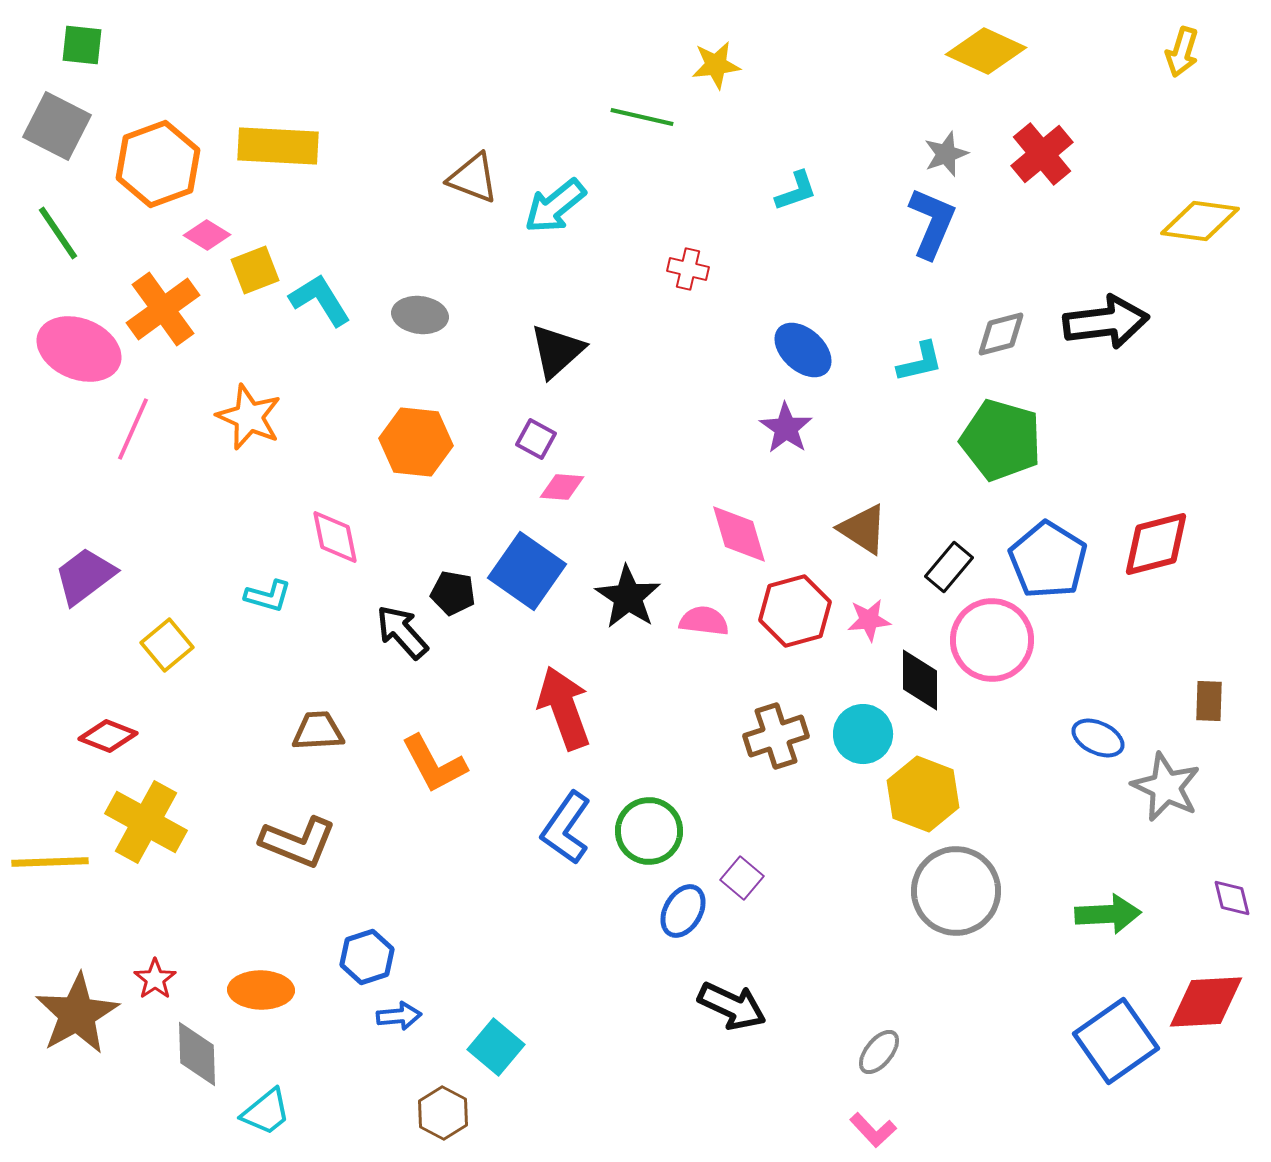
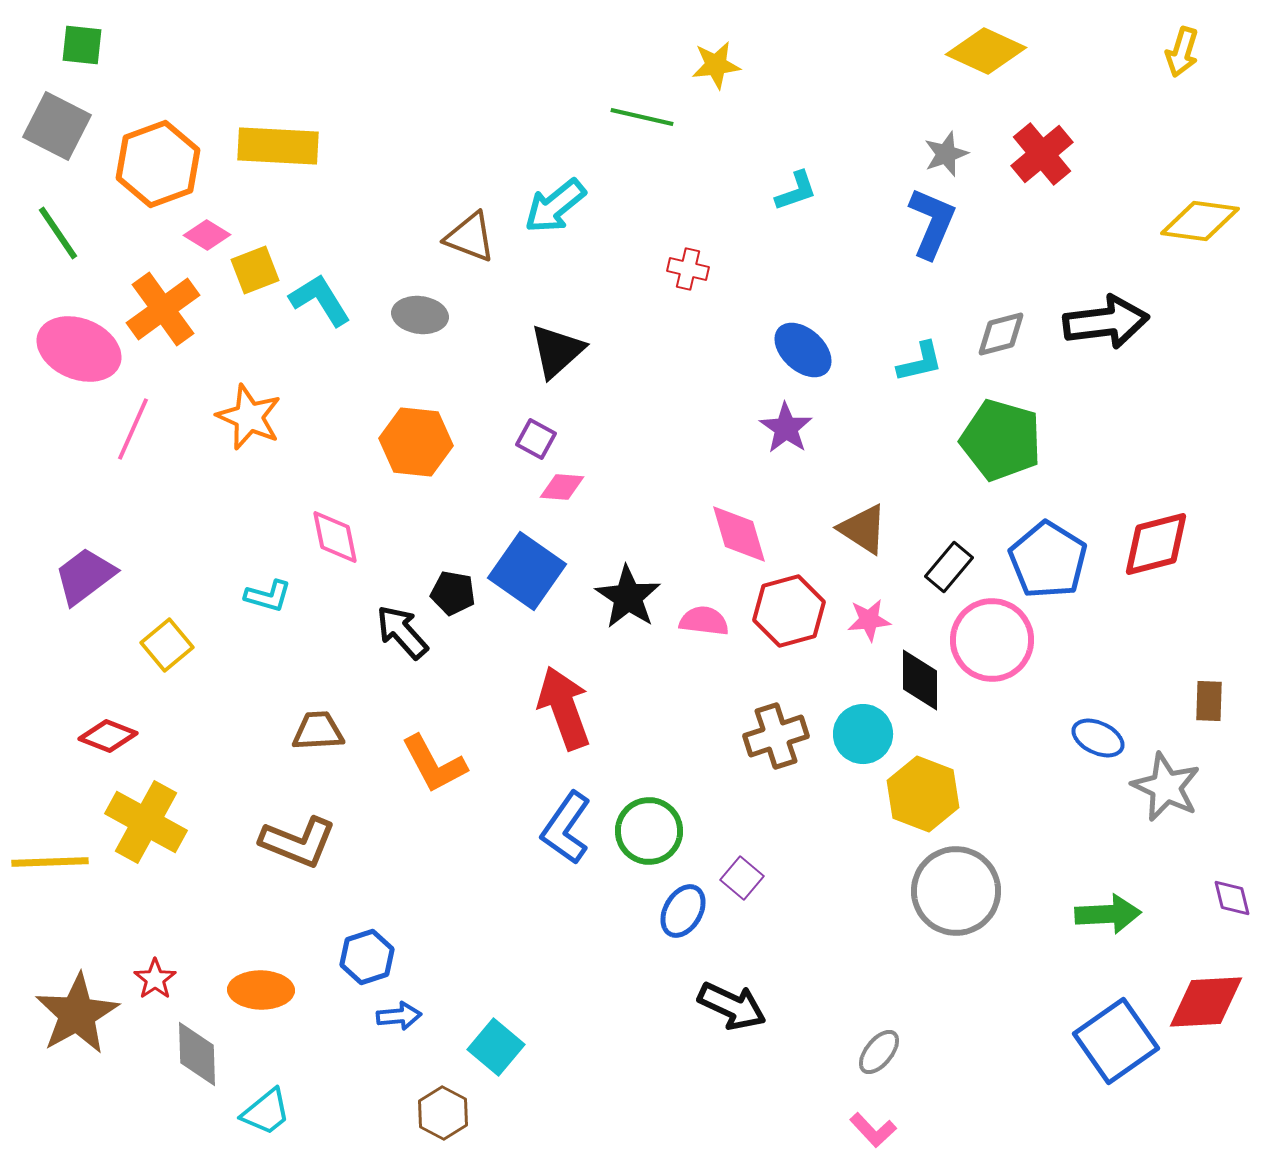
brown triangle at (473, 178): moved 3 px left, 59 px down
red hexagon at (795, 611): moved 6 px left
